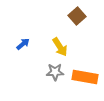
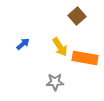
gray star: moved 10 px down
orange rectangle: moved 19 px up
